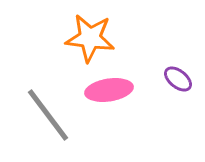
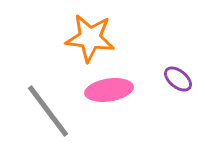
gray line: moved 4 px up
